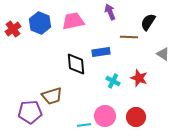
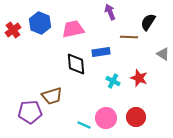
pink trapezoid: moved 8 px down
red cross: moved 1 px down
pink circle: moved 1 px right, 2 px down
cyan line: rotated 32 degrees clockwise
